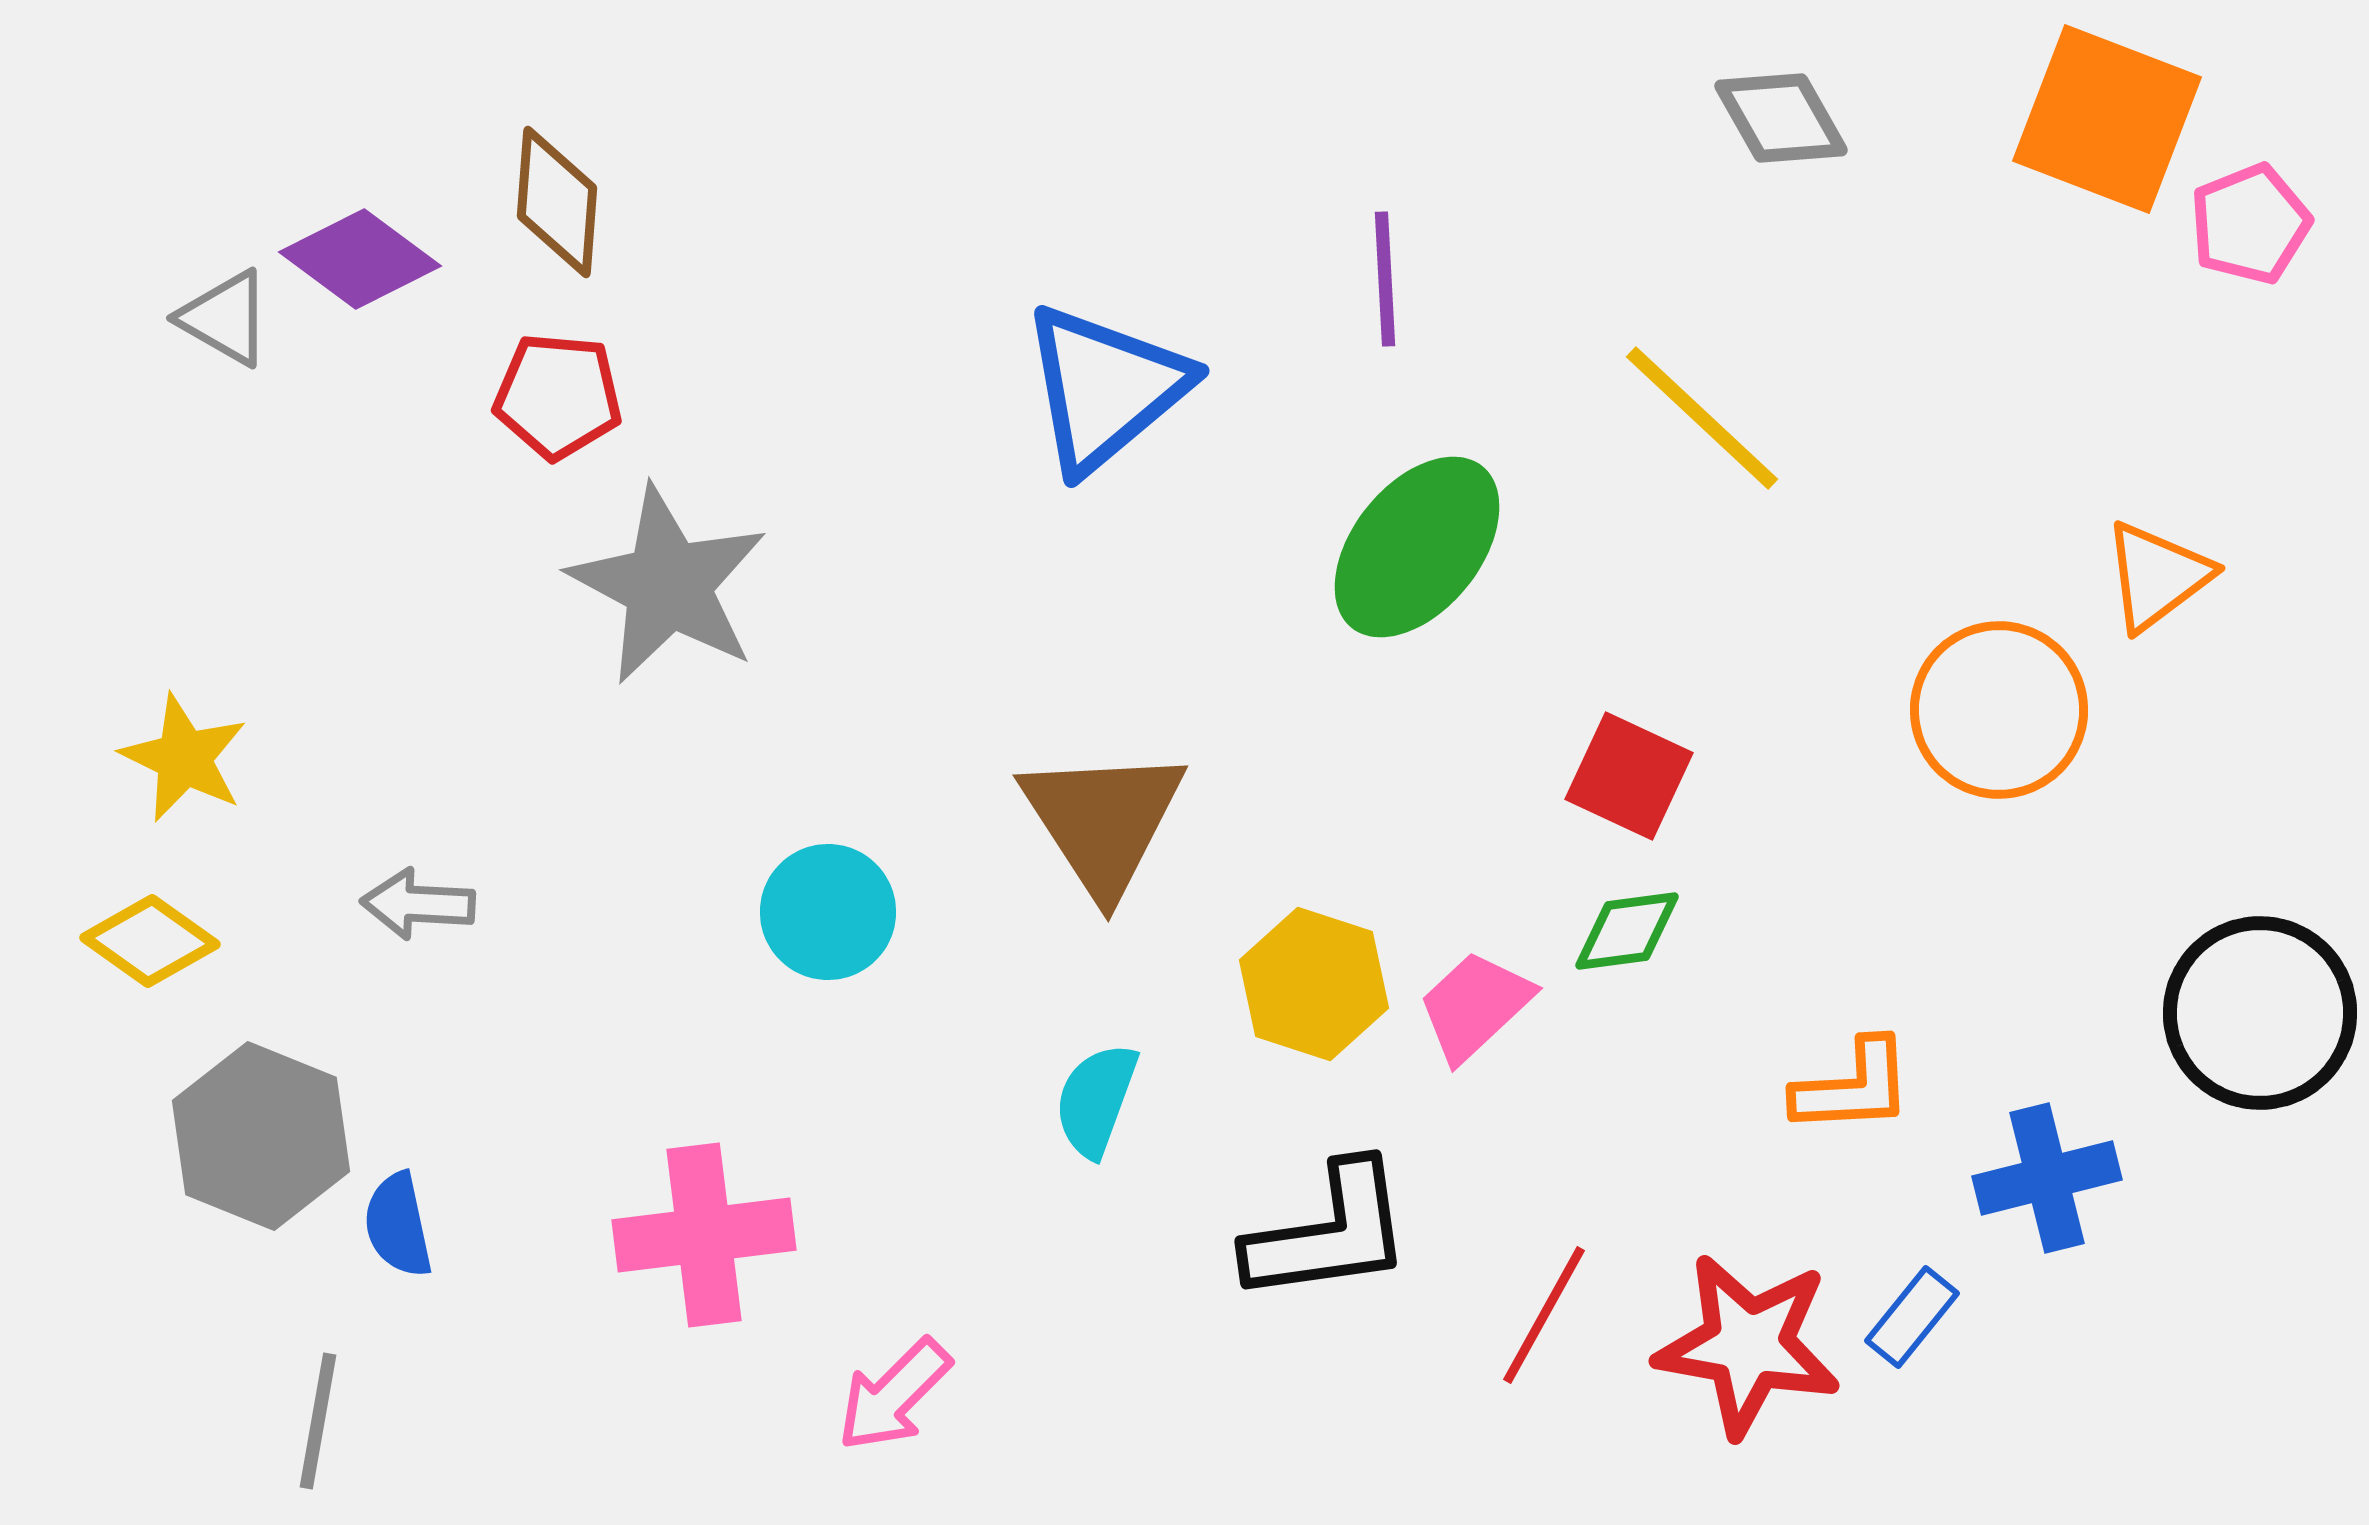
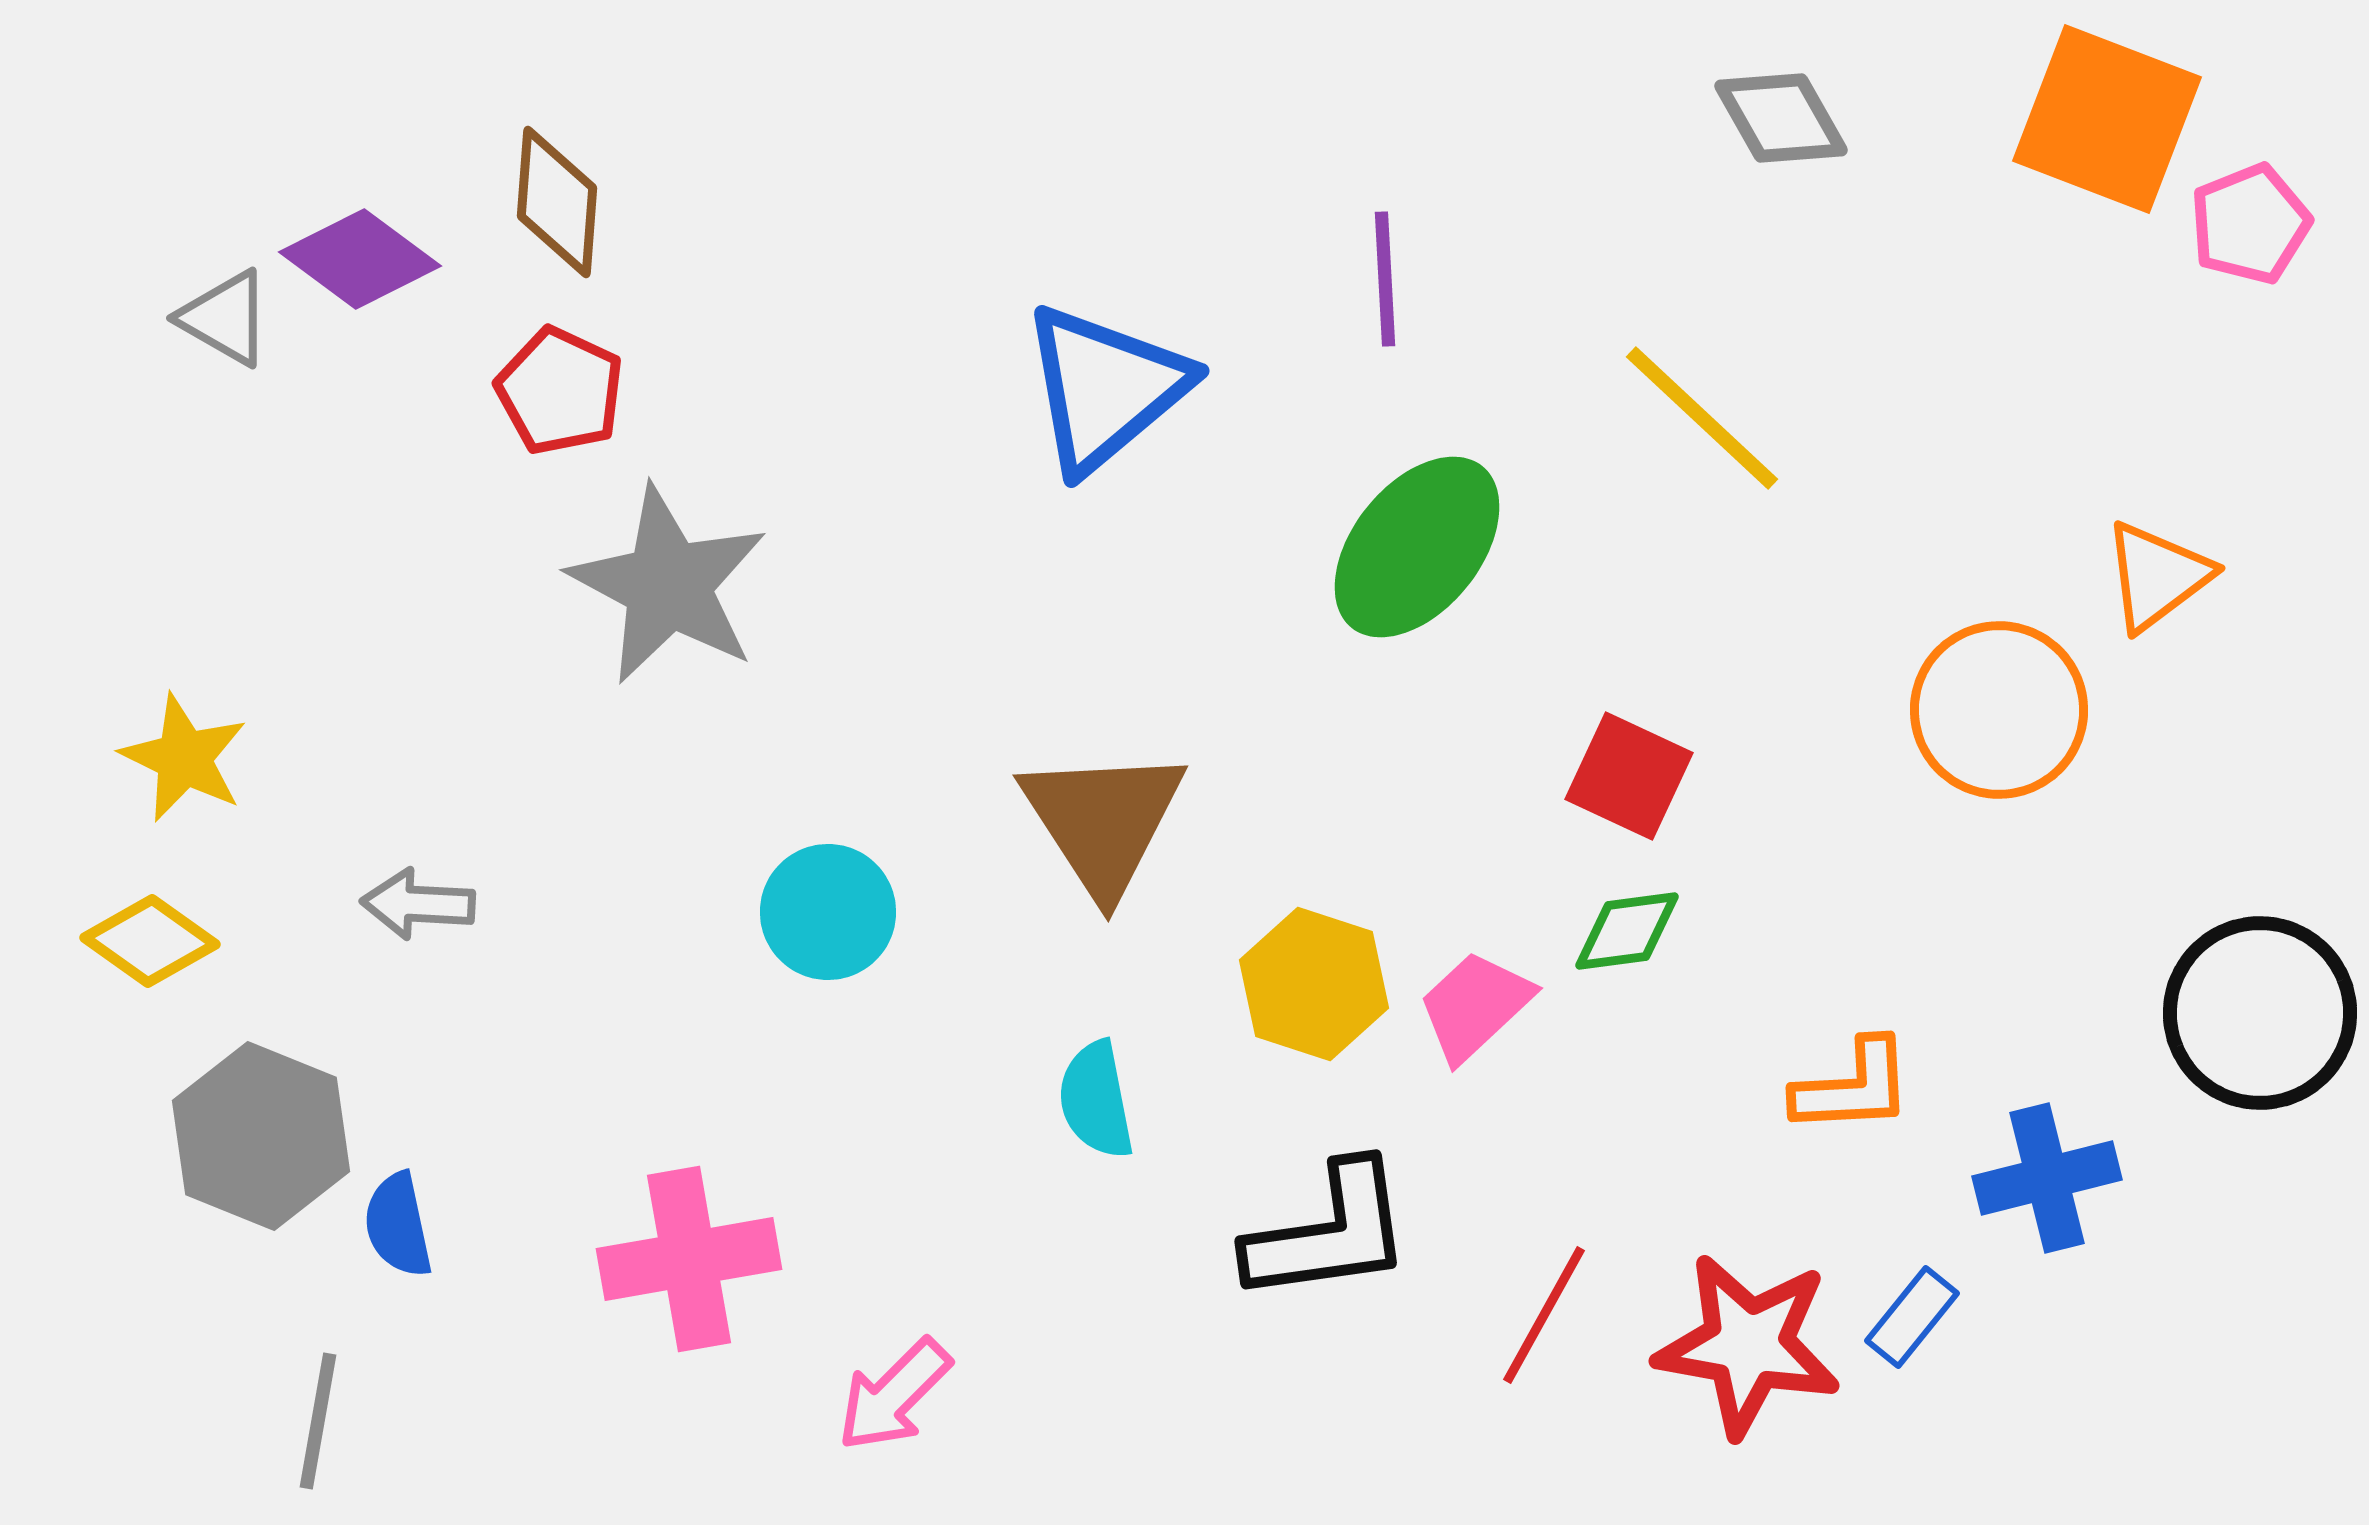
red pentagon: moved 2 px right, 5 px up; rotated 20 degrees clockwise
cyan semicircle: rotated 31 degrees counterclockwise
pink cross: moved 15 px left, 24 px down; rotated 3 degrees counterclockwise
